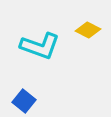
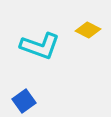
blue square: rotated 15 degrees clockwise
